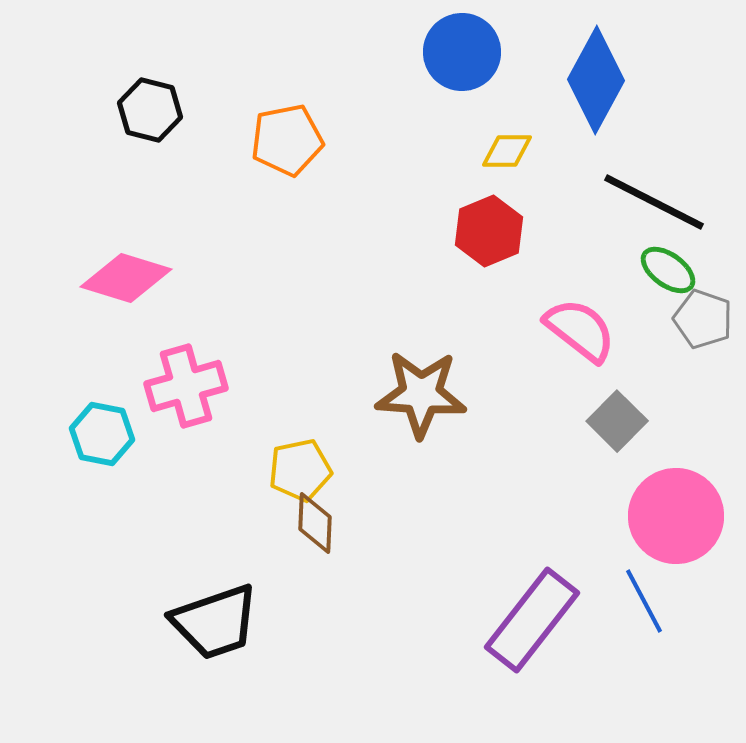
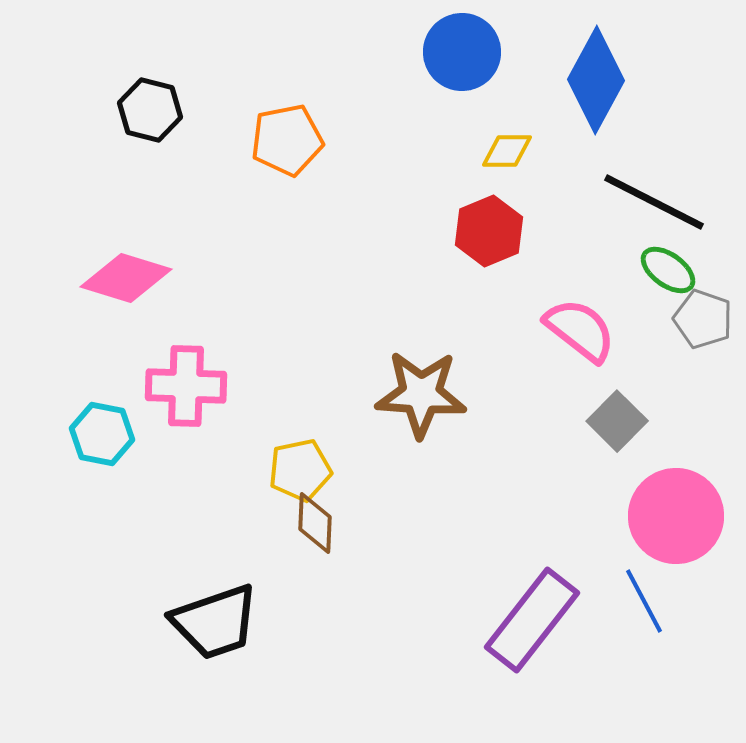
pink cross: rotated 18 degrees clockwise
